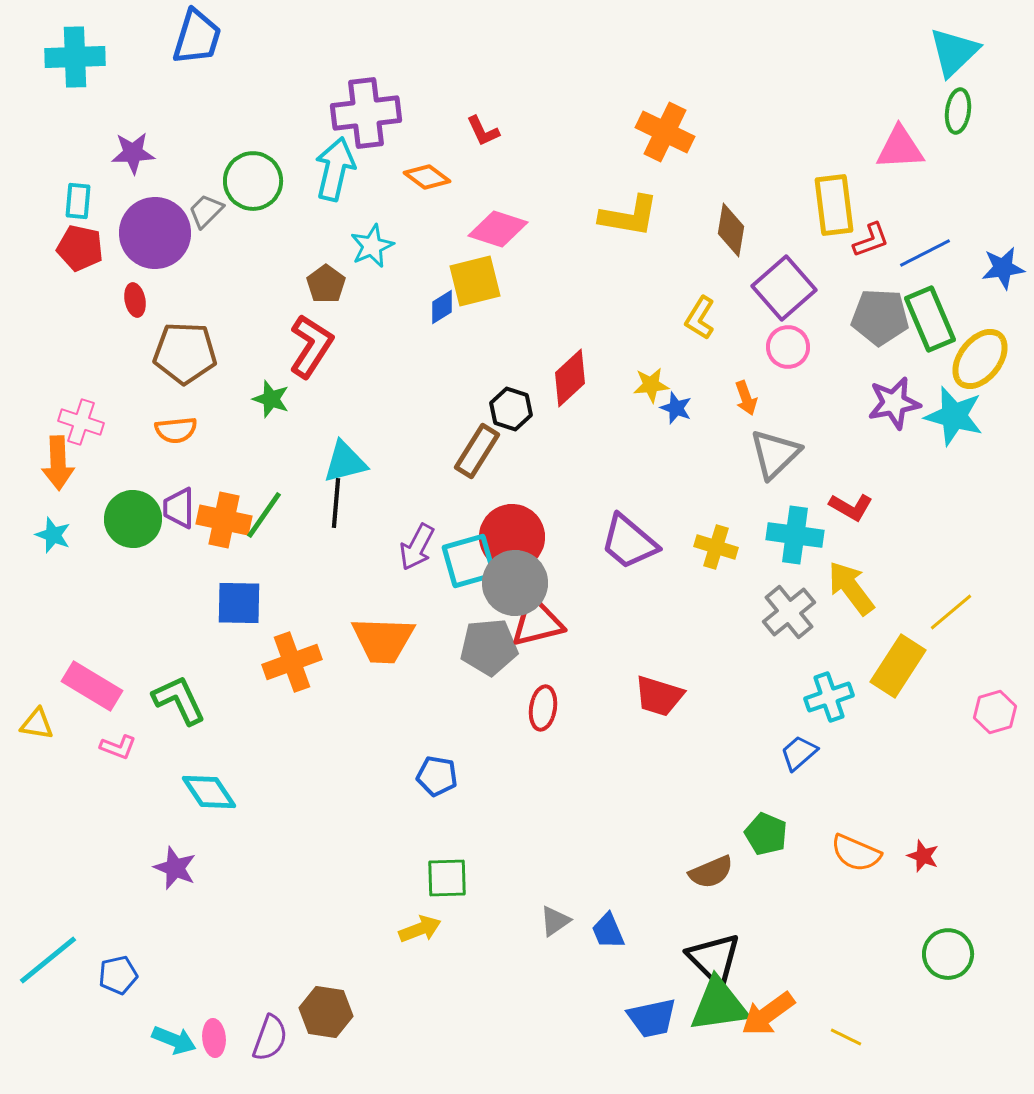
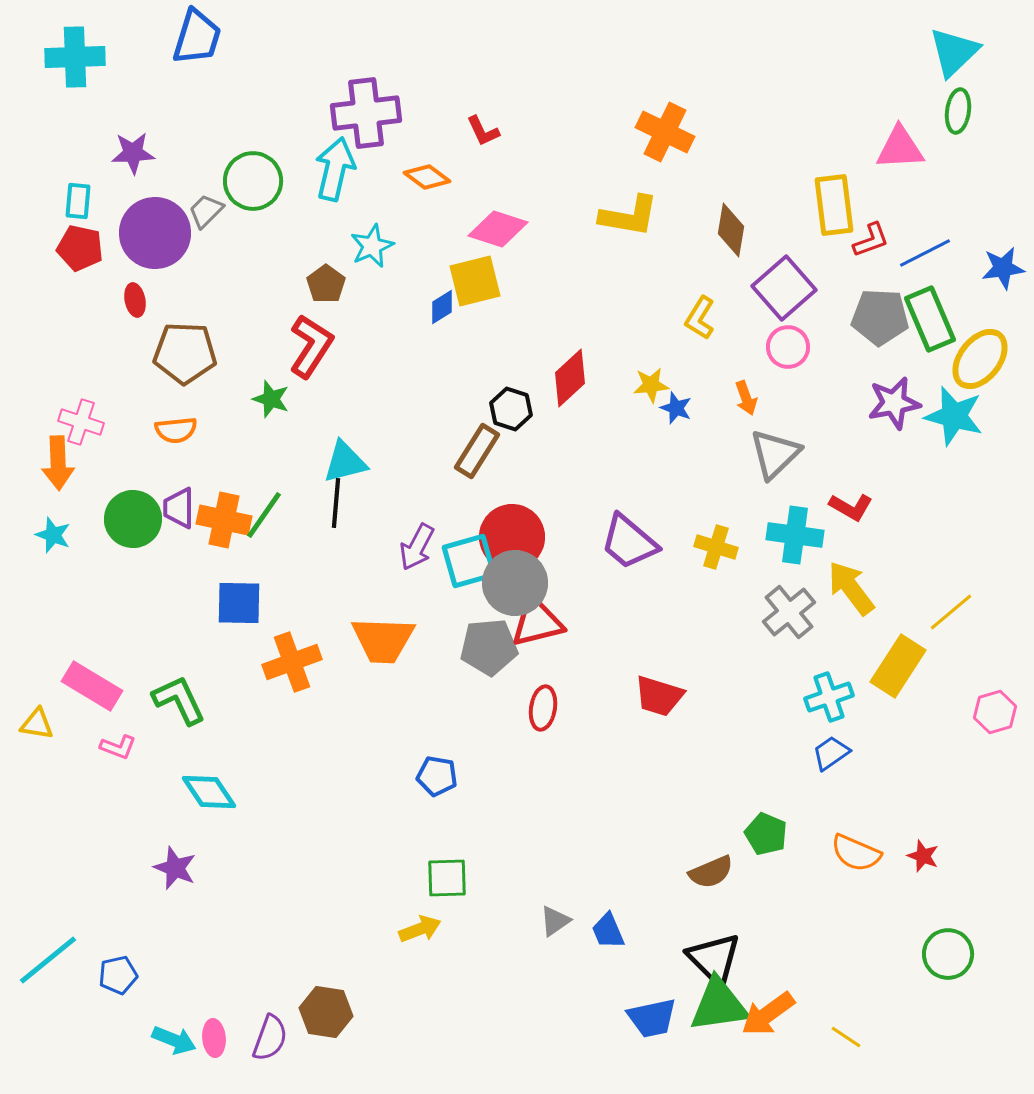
blue trapezoid at (799, 753): moved 32 px right; rotated 6 degrees clockwise
yellow line at (846, 1037): rotated 8 degrees clockwise
